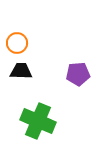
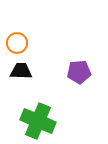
purple pentagon: moved 1 px right, 2 px up
